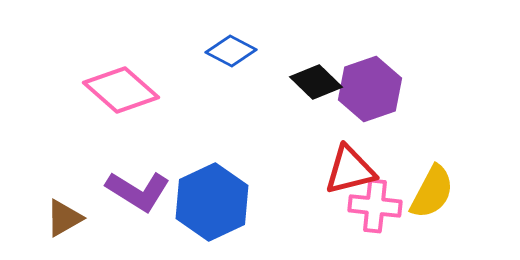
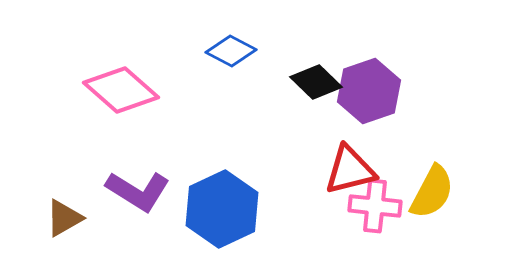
purple hexagon: moved 1 px left, 2 px down
blue hexagon: moved 10 px right, 7 px down
